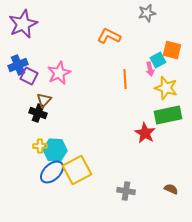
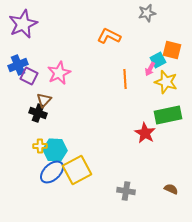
pink arrow: rotated 40 degrees clockwise
yellow star: moved 6 px up
